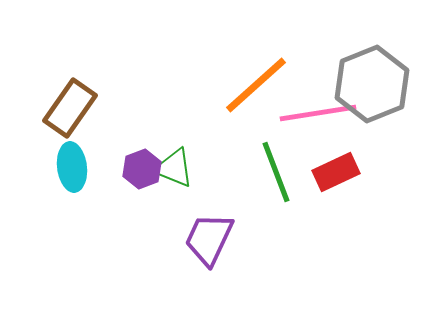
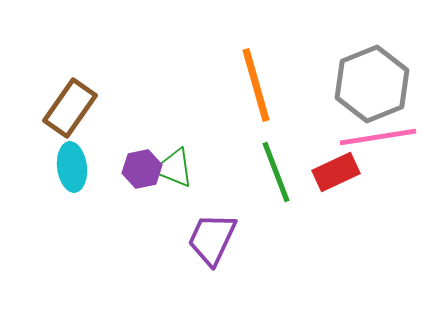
orange line: rotated 64 degrees counterclockwise
pink line: moved 60 px right, 24 px down
purple hexagon: rotated 9 degrees clockwise
purple trapezoid: moved 3 px right
